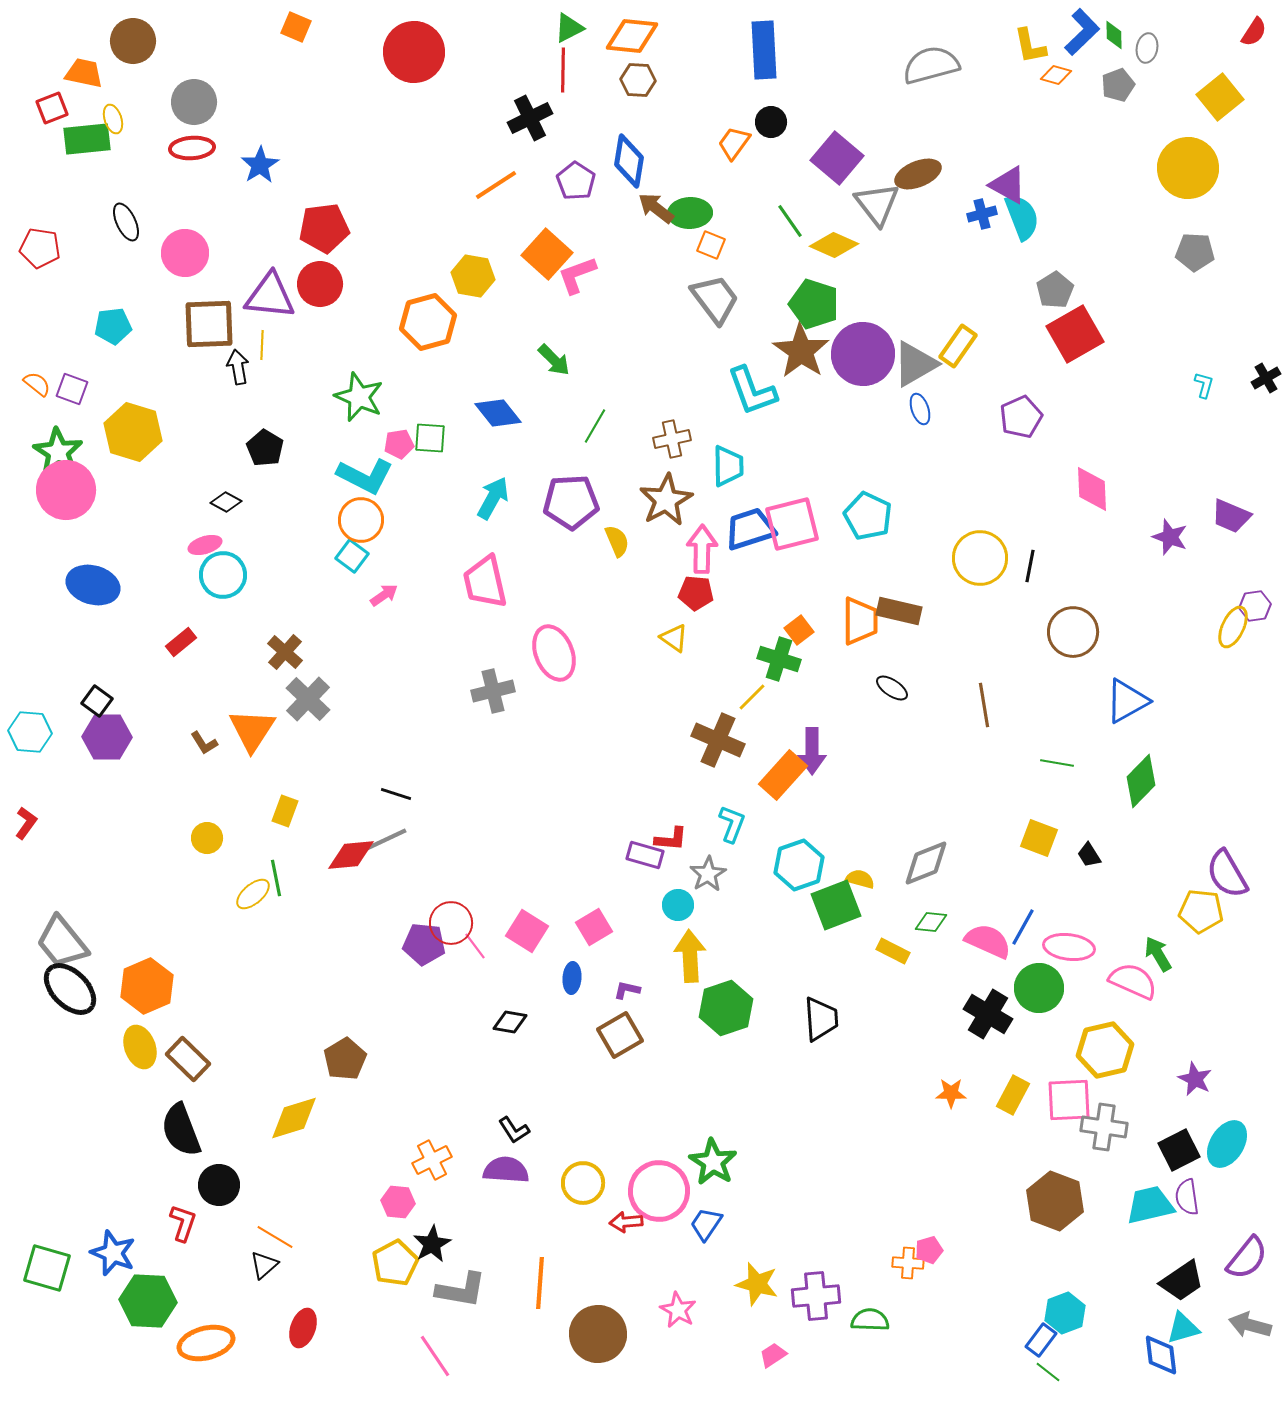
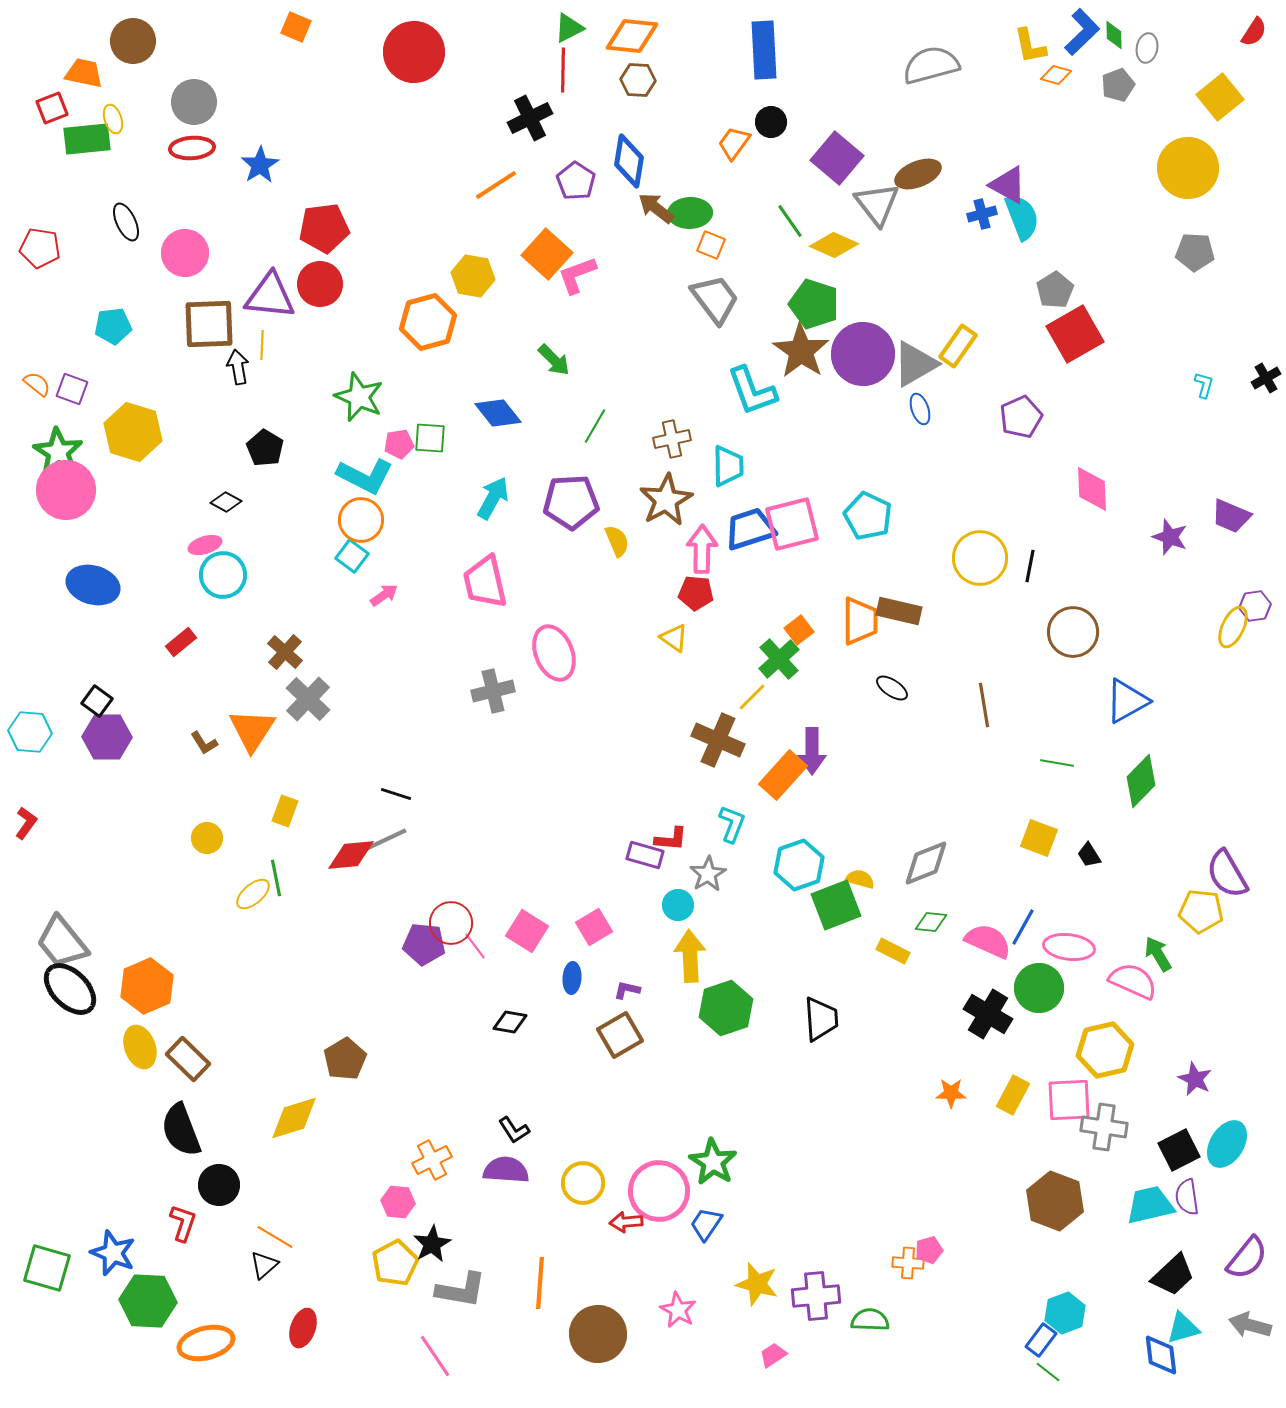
green cross at (779, 659): rotated 30 degrees clockwise
black trapezoid at (1182, 1281): moved 9 px left, 6 px up; rotated 9 degrees counterclockwise
